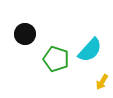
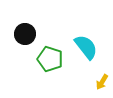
cyan semicircle: moved 4 px left, 3 px up; rotated 80 degrees counterclockwise
green pentagon: moved 6 px left
